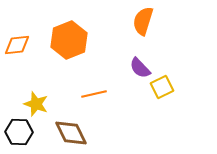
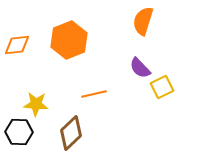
yellow star: rotated 15 degrees counterclockwise
brown diamond: rotated 72 degrees clockwise
